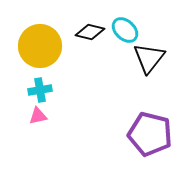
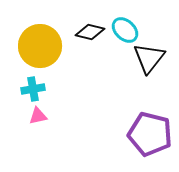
cyan cross: moved 7 px left, 1 px up
